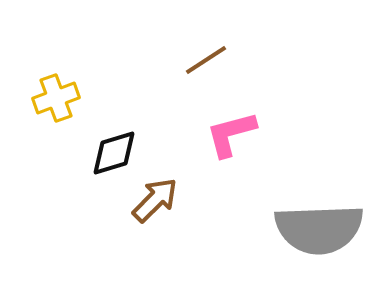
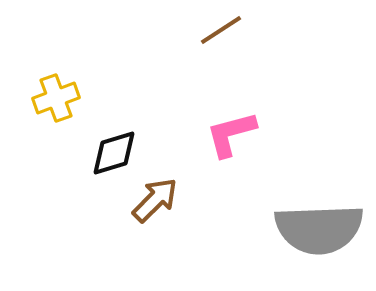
brown line: moved 15 px right, 30 px up
